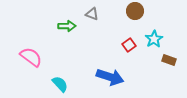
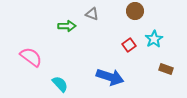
brown rectangle: moved 3 px left, 9 px down
